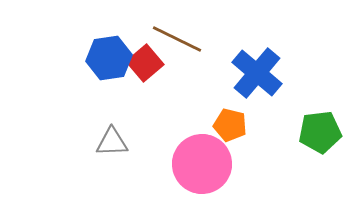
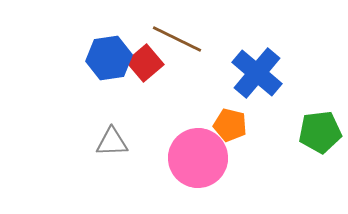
pink circle: moved 4 px left, 6 px up
